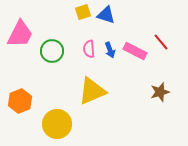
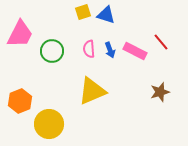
yellow circle: moved 8 px left
